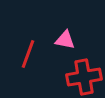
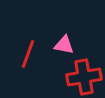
pink triangle: moved 1 px left, 5 px down
